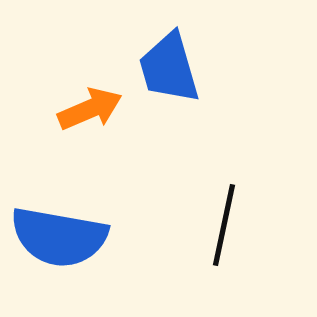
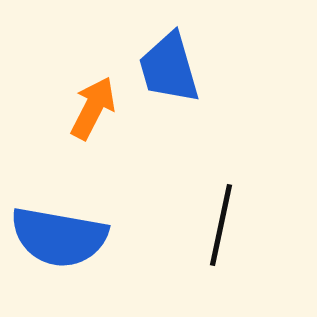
orange arrow: moved 3 px right, 1 px up; rotated 40 degrees counterclockwise
black line: moved 3 px left
